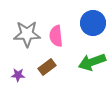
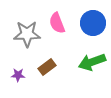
pink semicircle: moved 1 px right, 13 px up; rotated 15 degrees counterclockwise
